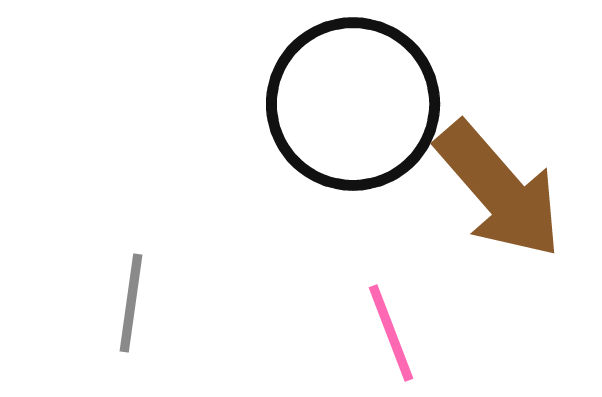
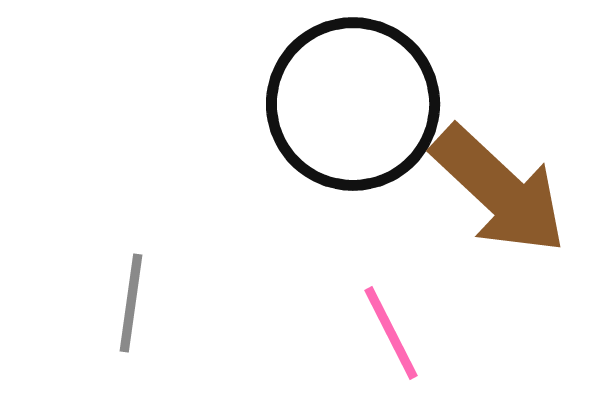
brown arrow: rotated 6 degrees counterclockwise
pink line: rotated 6 degrees counterclockwise
